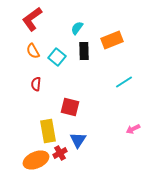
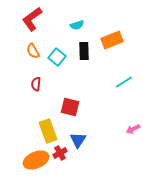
cyan semicircle: moved 3 px up; rotated 144 degrees counterclockwise
yellow rectangle: rotated 10 degrees counterclockwise
